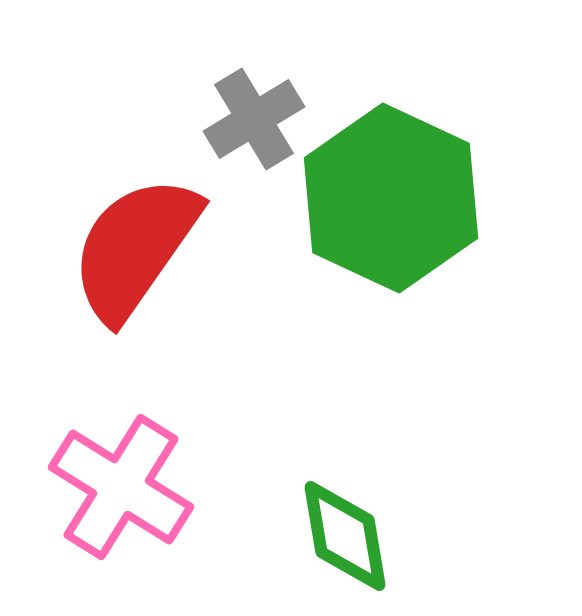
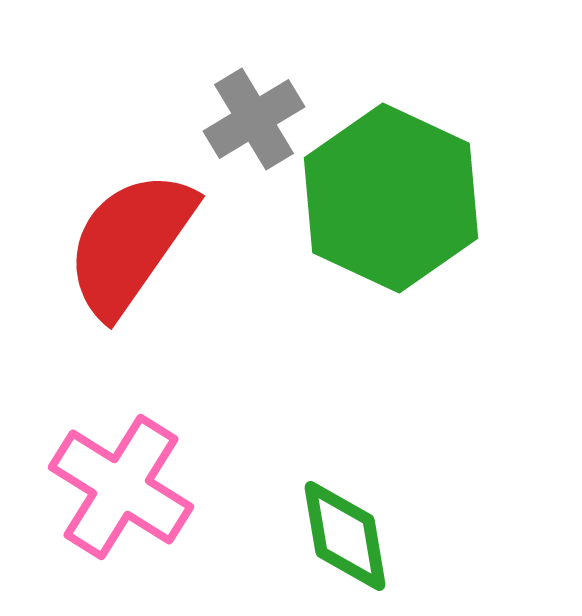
red semicircle: moved 5 px left, 5 px up
